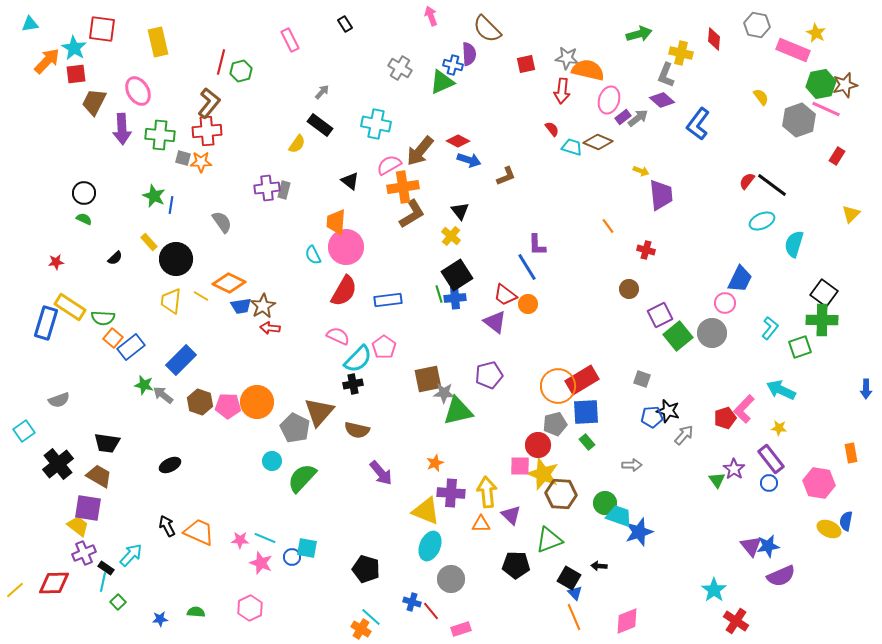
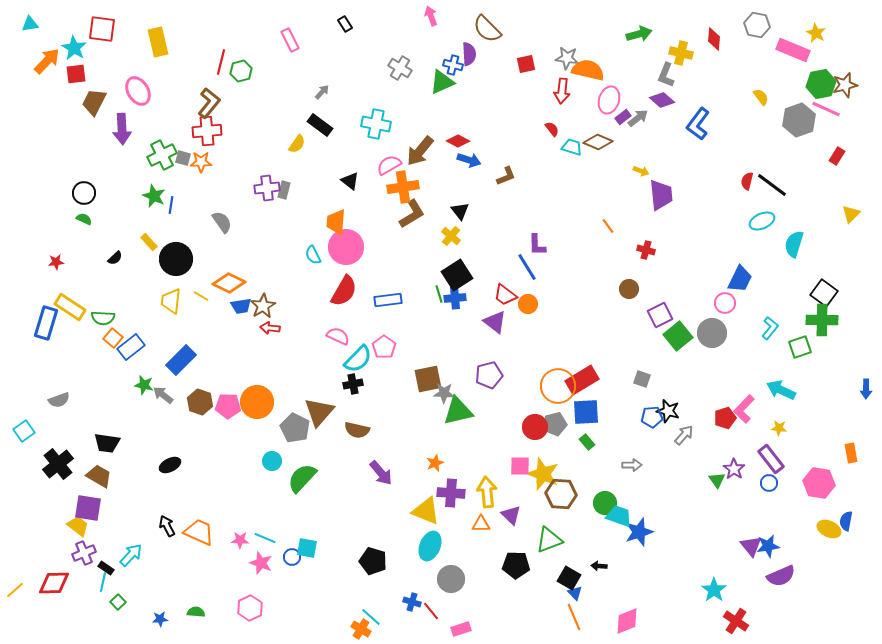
green cross at (160, 135): moved 2 px right, 20 px down; rotated 32 degrees counterclockwise
red semicircle at (747, 181): rotated 24 degrees counterclockwise
red circle at (538, 445): moved 3 px left, 18 px up
black pentagon at (366, 569): moved 7 px right, 8 px up
